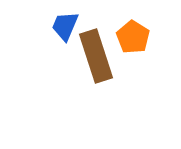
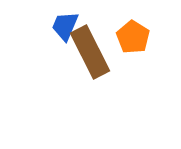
brown rectangle: moved 6 px left, 4 px up; rotated 9 degrees counterclockwise
